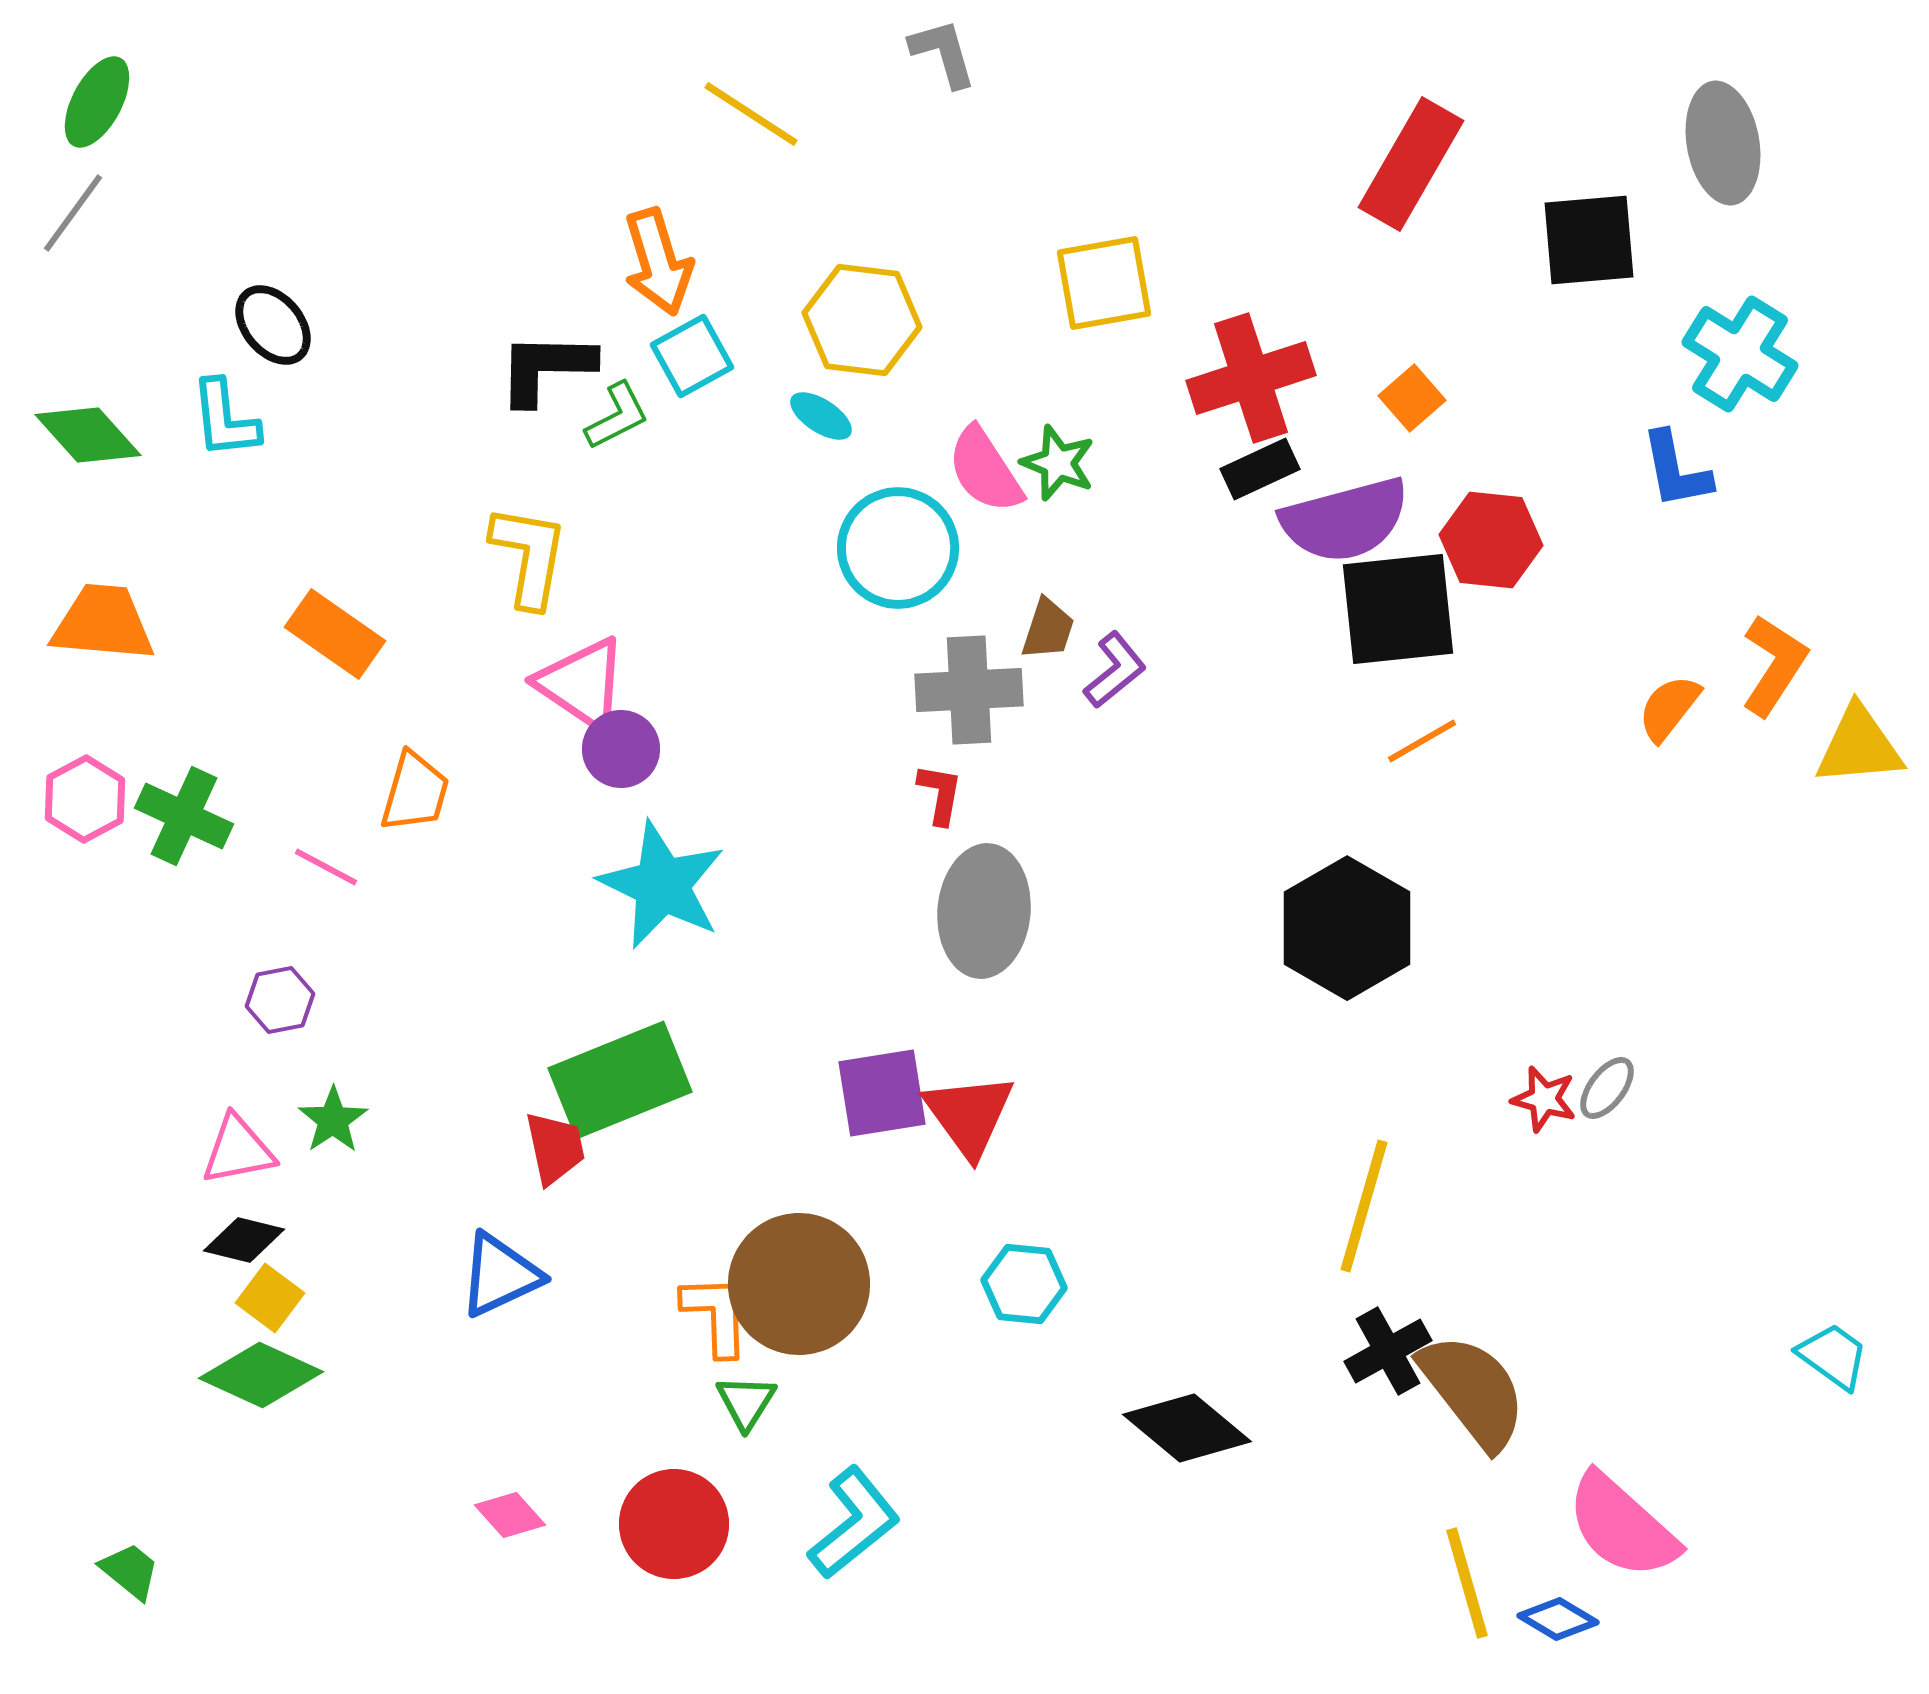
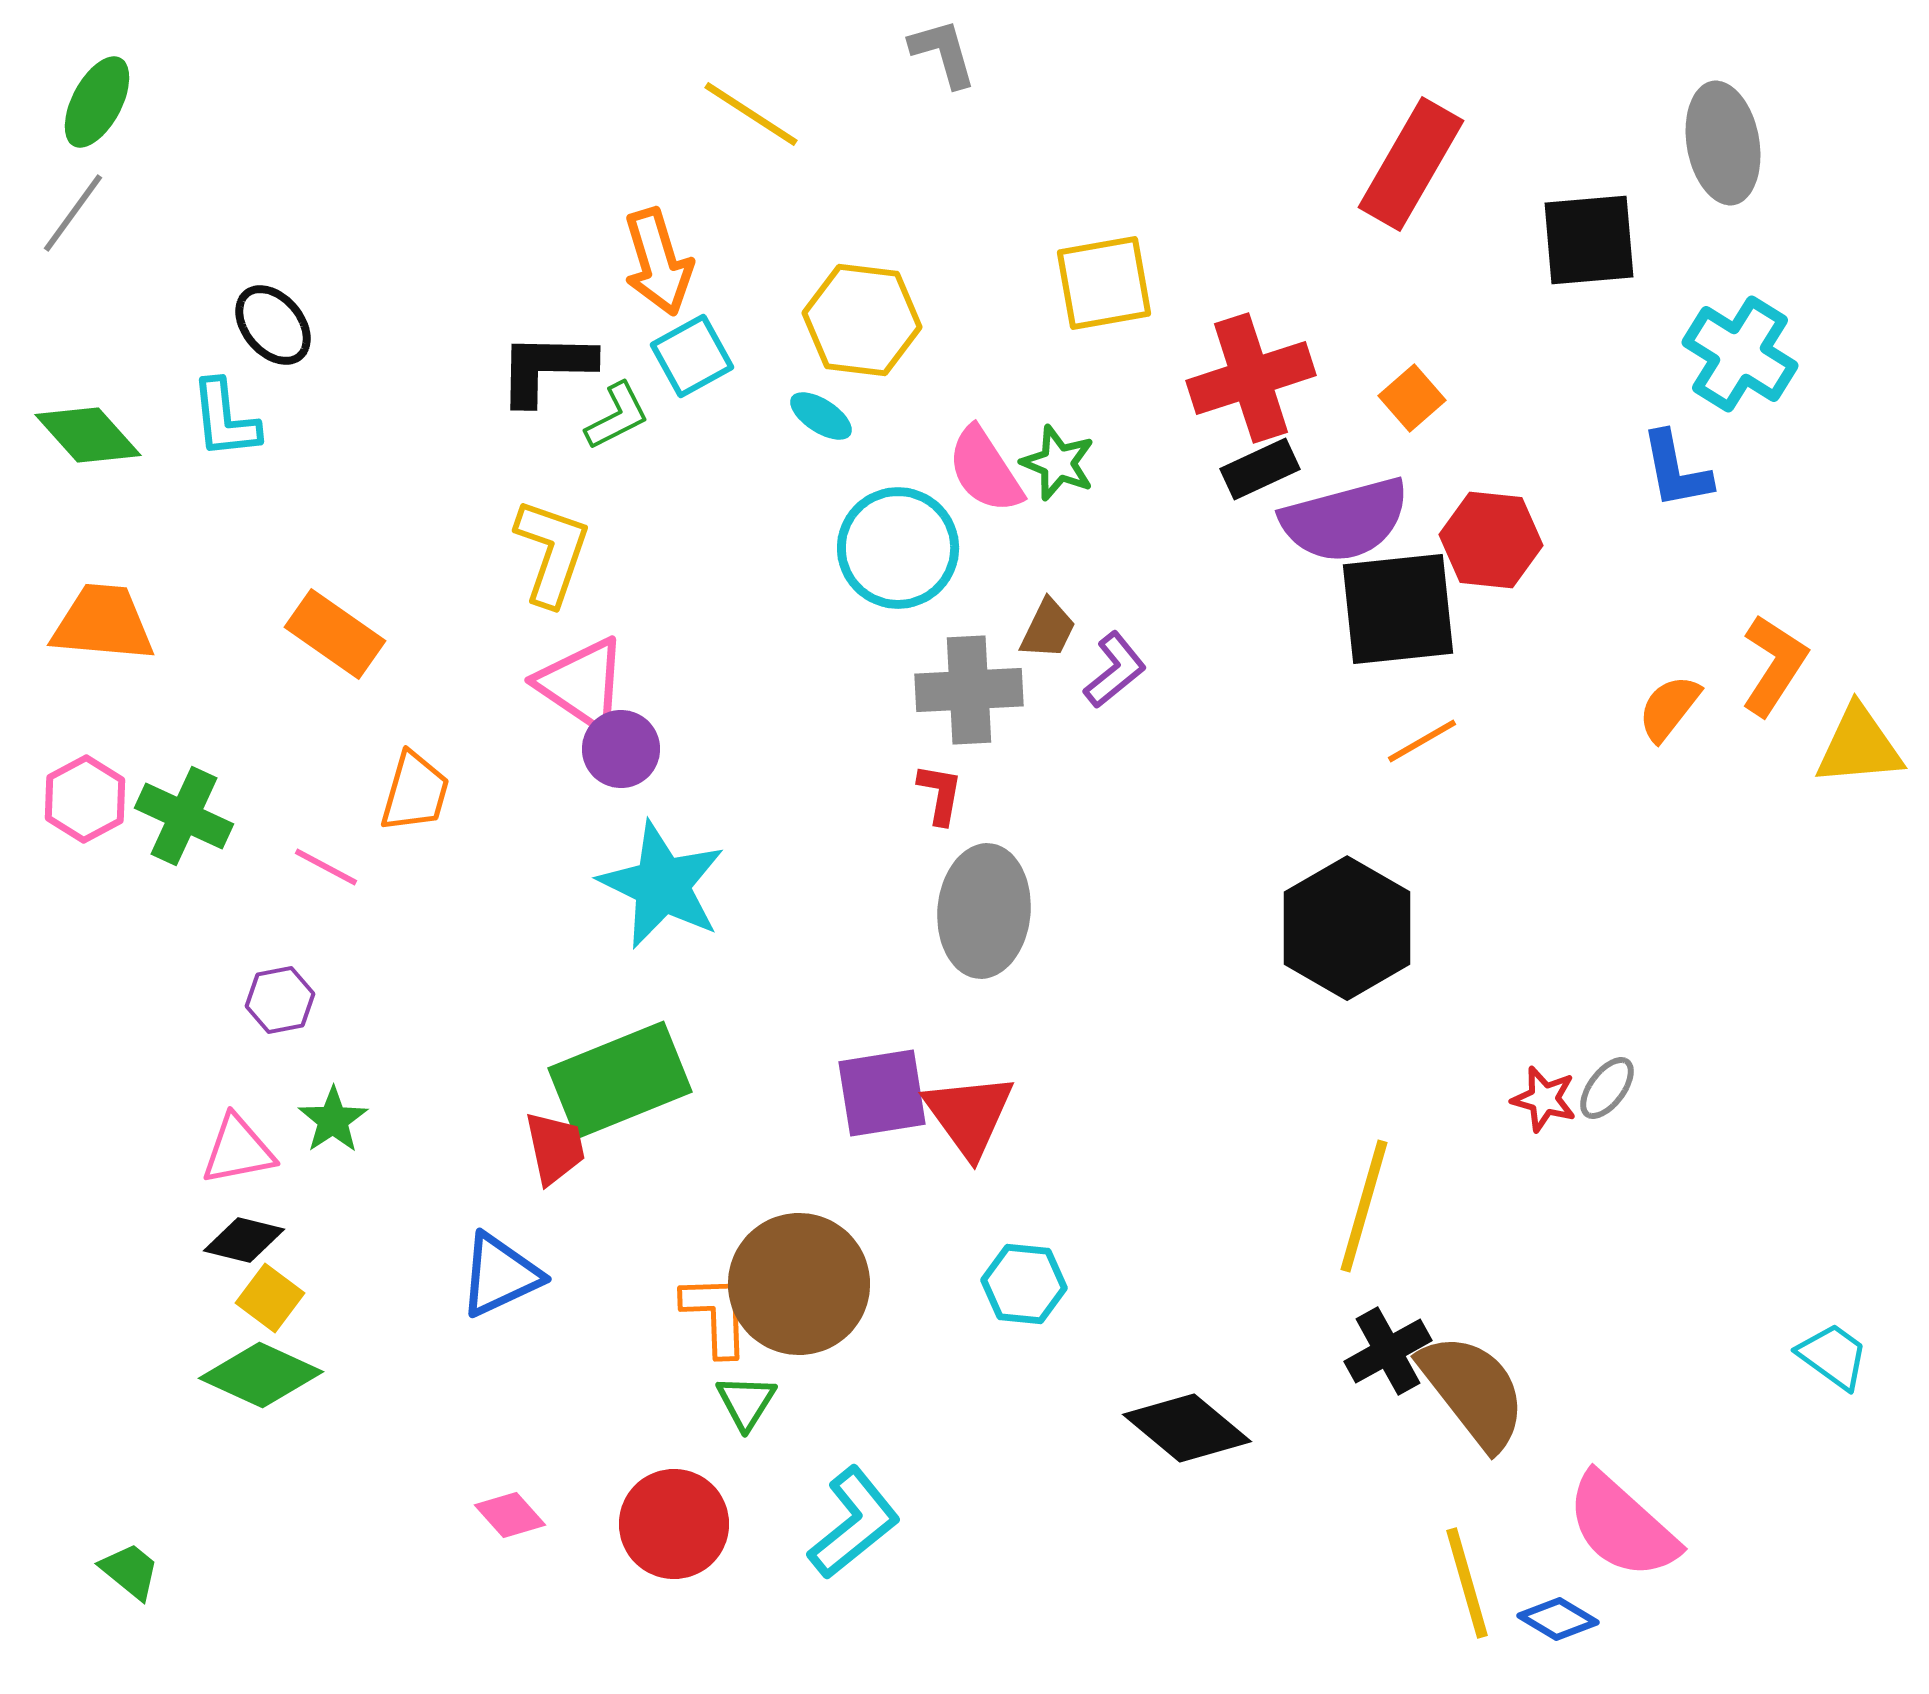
yellow L-shape at (529, 556): moved 23 px right, 4 px up; rotated 9 degrees clockwise
brown trapezoid at (1048, 629): rotated 8 degrees clockwise
